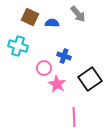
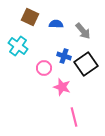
gray arrow: moved 5 px right, 17 px down
blue semicircle: moved 4 px right, 1 px down
cyan cross: rotated 18 degrees clockwise
black square: moved 4 px left, 15 px up
pink star: moved 5 px right, 3 px down; rotated 12 degrees counterclockwise
pink line: rotated 12 degrees counterclockwise
